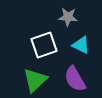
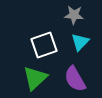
gray star: moved 6 px right, 2 px up
cyan triangle: moved 1 px left, 3 px up; rotated 48 degrees clockwise
green triangle: moved 2 px up
